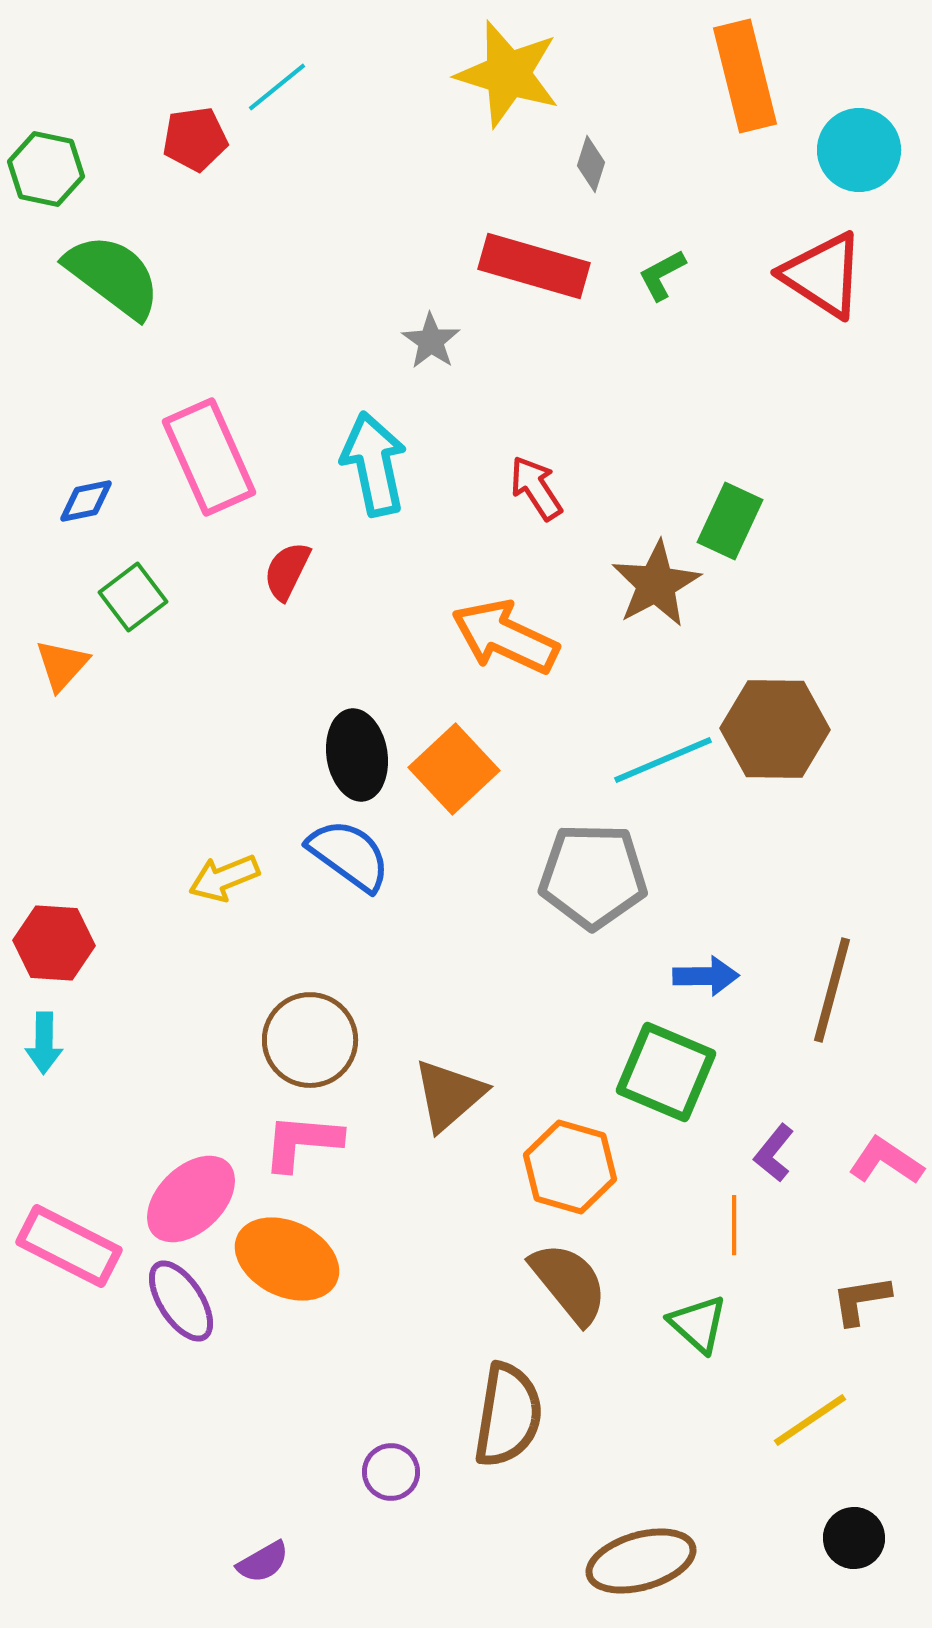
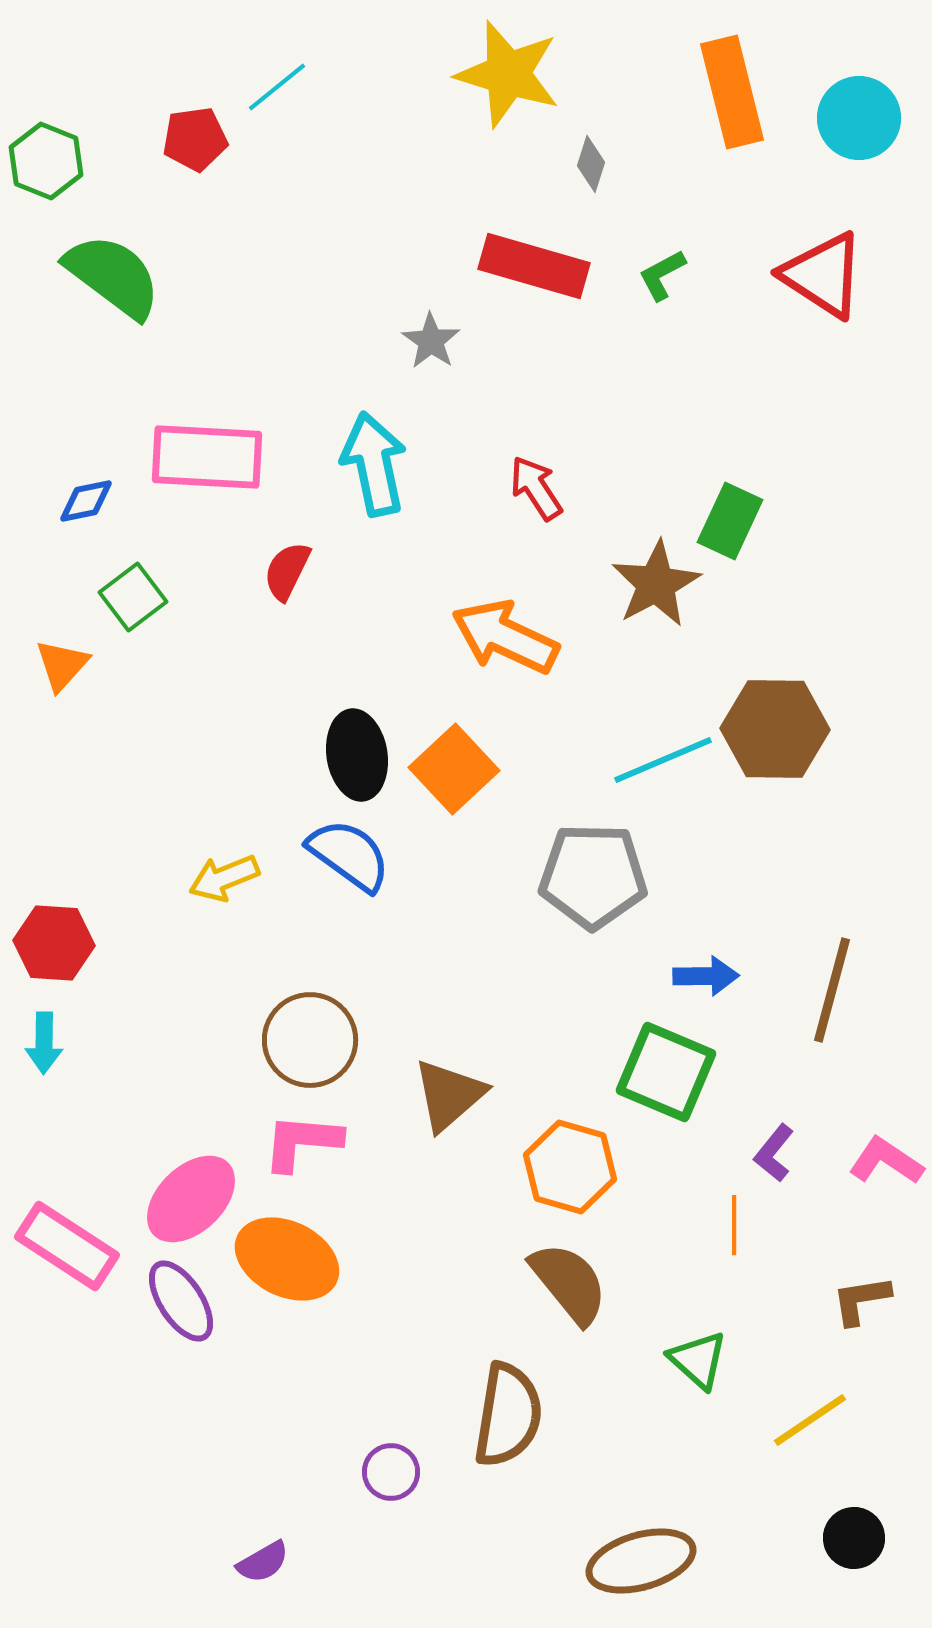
orange rectangle at (745, 76): moved 13 px left, 16 px down
cyan circle at (859, 150): moved 32 px up
green hexagon at (46, 169): moved 8 px up; rotated 10 degrees clockwise
pink rectangle at (209, 457): moved 2 px left; rotated 63 degrees counterclockwise
pink rectangle at (69, 1246): moved 2 px left; rotated 6 degrees clockwise
green triangle at (698, 1324): moved 36 px down
